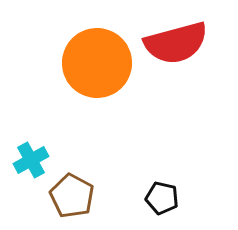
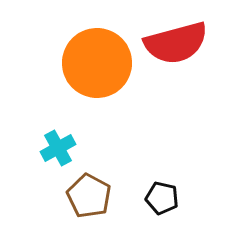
cyan cross: moved 27 px right, 12 px up
brown pentagon: moved 17 px right
